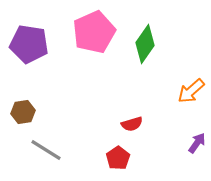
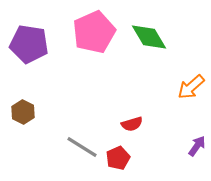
green diamond: moved 4 px right, 7 px up; rotated 66 degrees counterclockwise
orange arrow: moved 4 px up
brown hexagon: rotated 25 degrees counterclockwise
purple arrow: moved 3 px down
gray line: moved 36 px right, 3 px up
red pentagon: rotated 10 degrees clockwise
